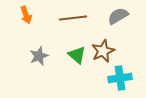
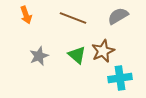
brown line: rotated 28 degrees clockwise
